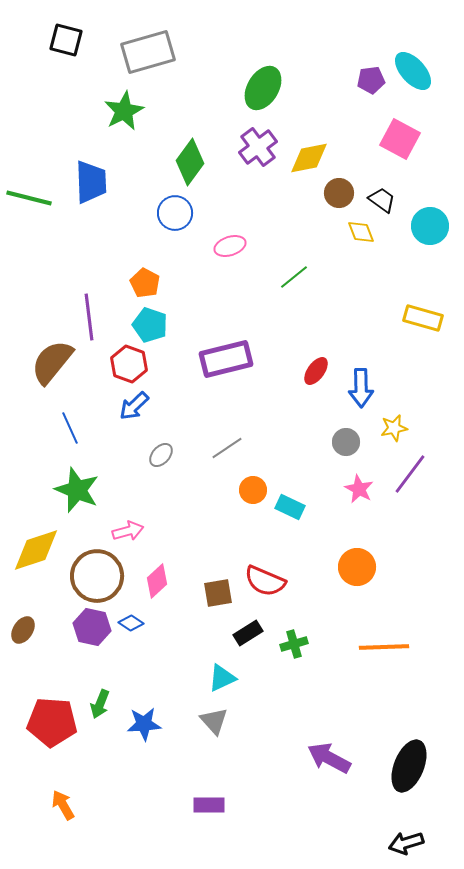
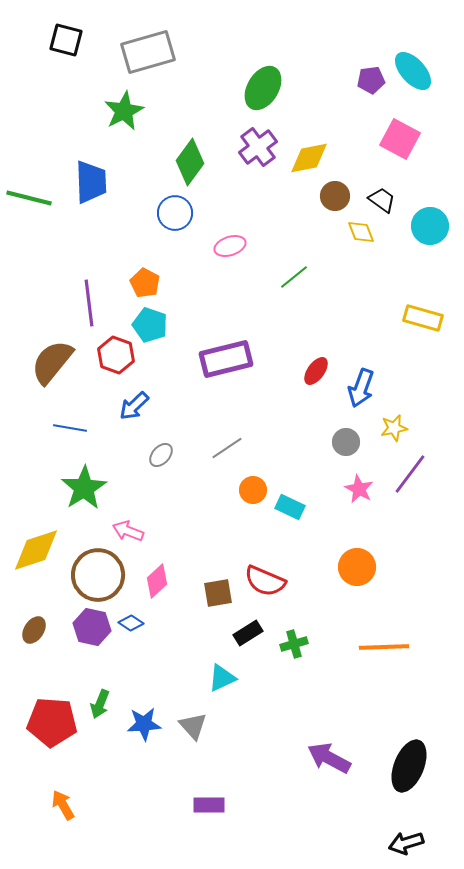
brown circle at (339, 193): moved 4 px left, 3 px down
purple line at (89, 317): moved 14 px up
red hexagon at (129, 364): moved 13 px left, 9 px up
blue arrow at (361, 388): rotated 21 degrees clockwise
blue line at (70, 428): rotated 56 degrees counterclockwise
green star at (77, 490): moved 7 px right, 2 px up; rotated 18 degrees clockwise
pink arrow at (128, 531): rotated 144 degrees counterclockwise
brown circle at (97, 576): moved 1 px right, 1 px up
brown ellipse at (23, 630): moved 11 px right
gray triangle at (214, 721): moved 21 px left, 5 px down
